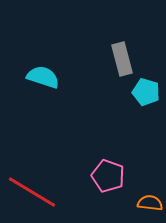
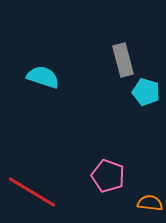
gray rectangle: moved 1 px right, 1 px down
